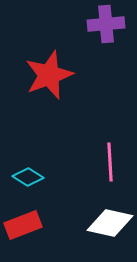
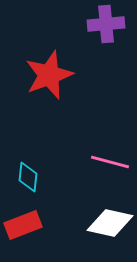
pink line: rotated 72 degrees counterclockwise
cyan diamond: rotated 64 degrees clockwise
